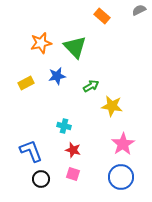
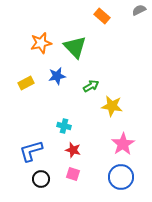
blue L-shape: rotated 85 degrees counterclockwise
